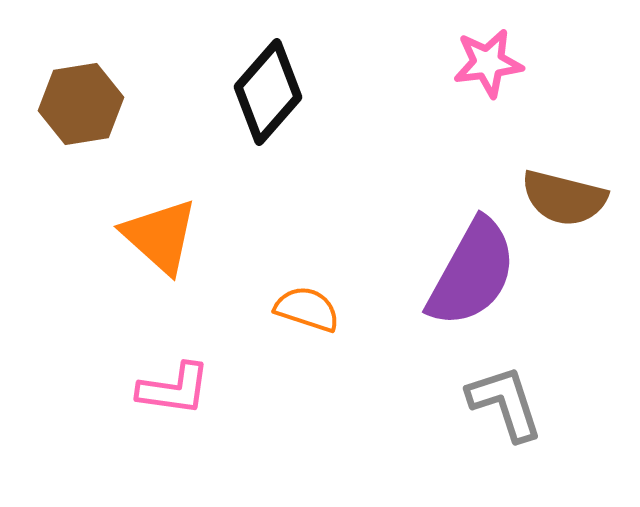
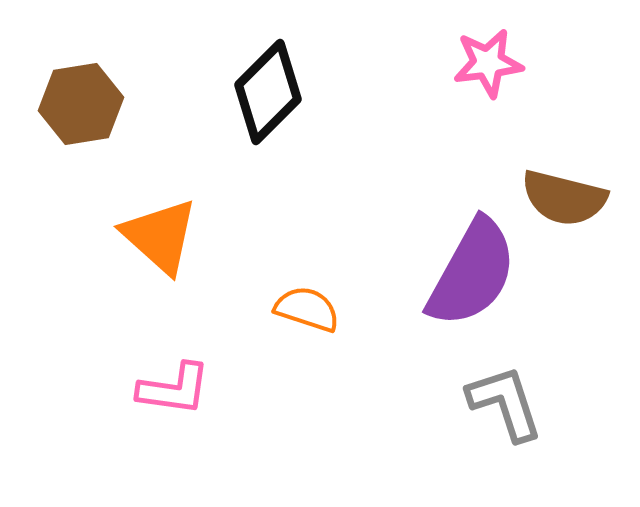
black diamond: rotated 4 degrees clockwise
